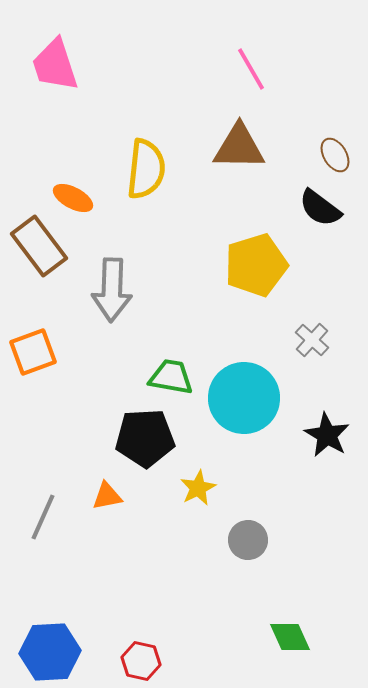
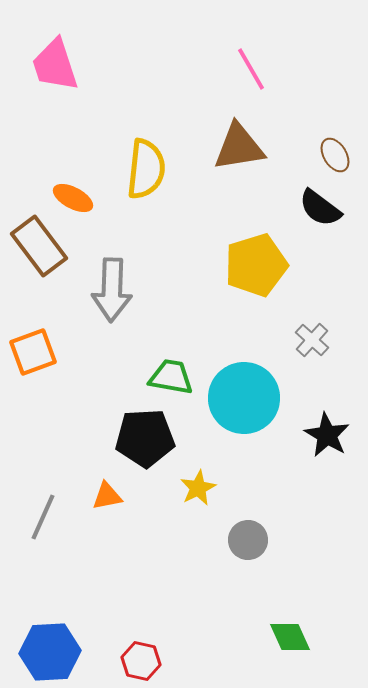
brown triangle: rotated 10 degrees counterclockwise
